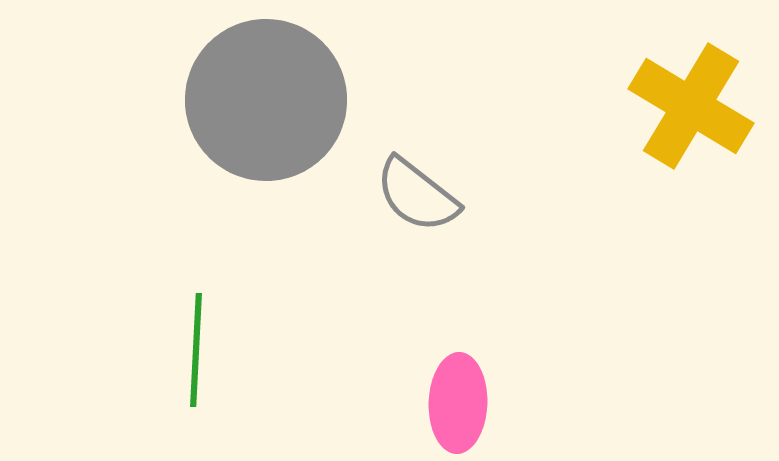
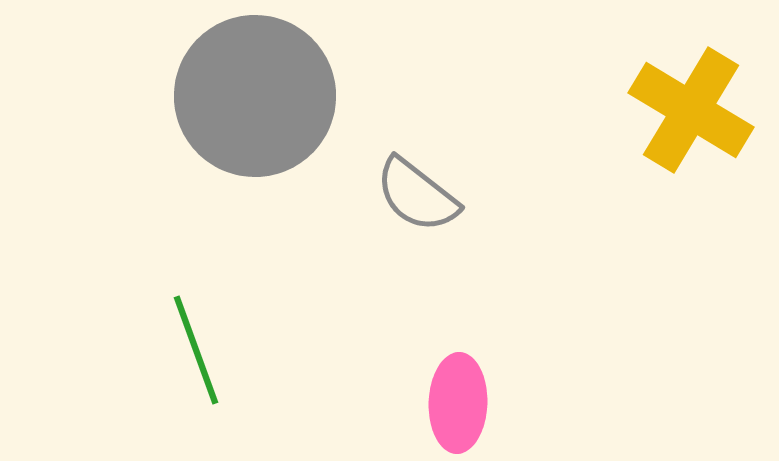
gray circle: moved 11 px left, 4 px up
yellow cross: moved 4 px down
green line: rotated 23 degrees counterclockwise
